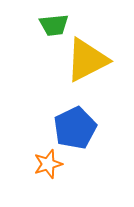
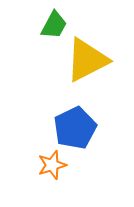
green trapezoid: rotated 56 degrees counterclockwise
orange star: moved 4 px right, 1 px down
